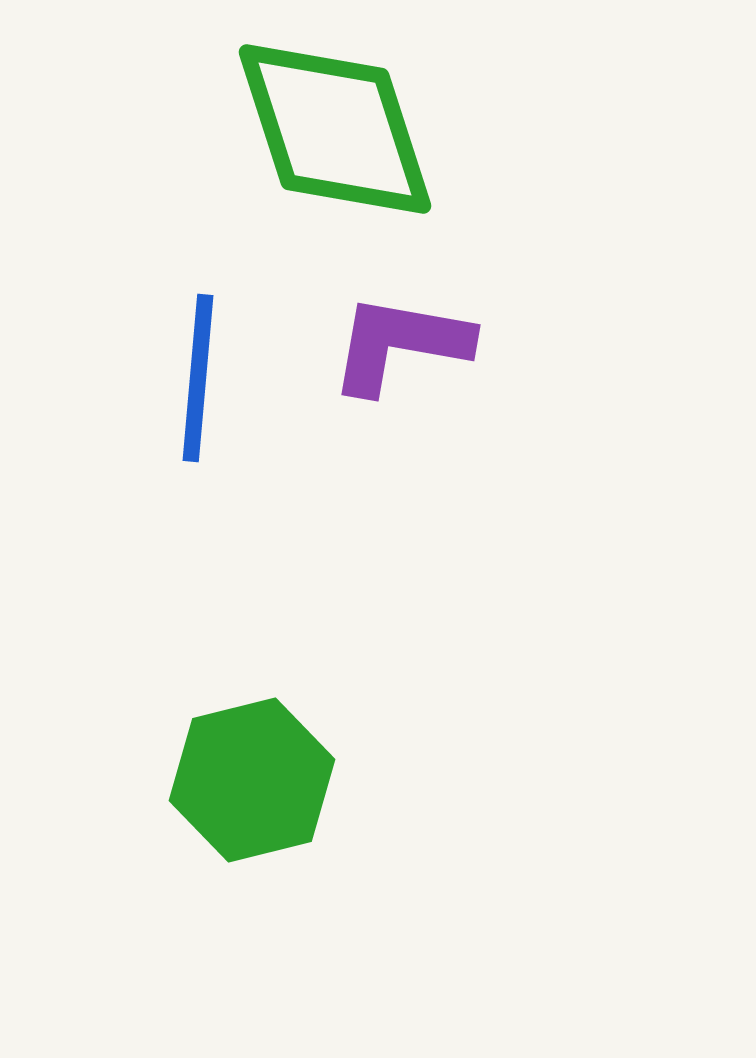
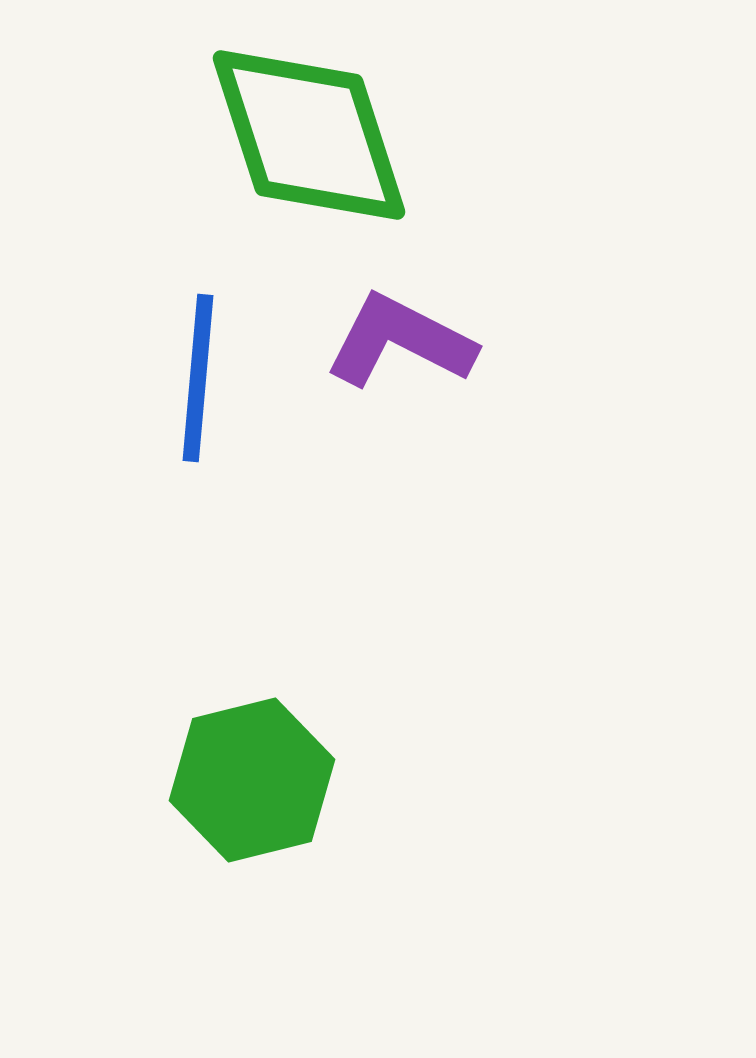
green diamond: moved 26 px left, 6 px down
purple L-shape: moved 3 px up; rotated 17 degrees clockwise
